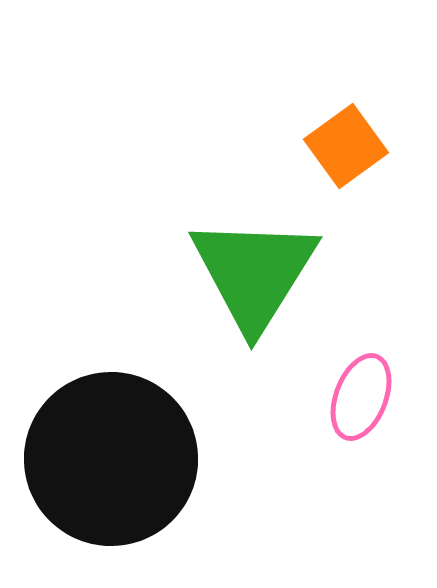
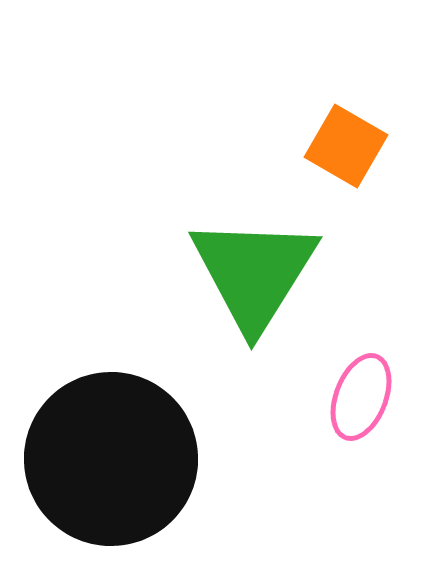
orange square: rotated 24 degrees counterclockwise
